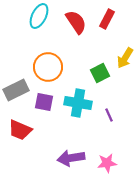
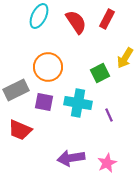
pink star: rotated 18 degrees counterclockwise
